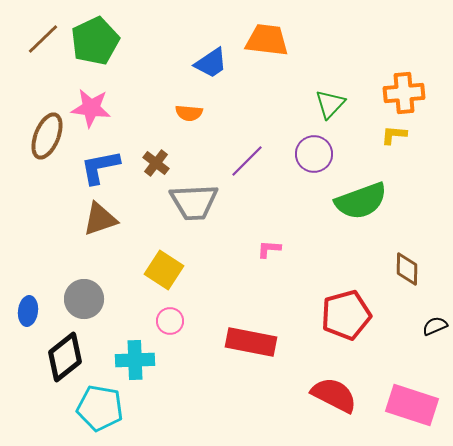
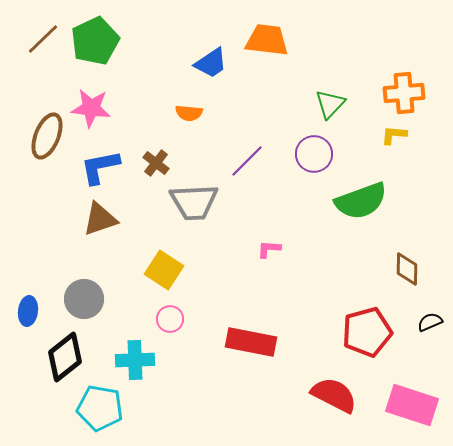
red pentagon: moved 21 px right, 17 px down
pink circle: moved 2 px up
black semicircle: moved 5 px left, 4 px up
